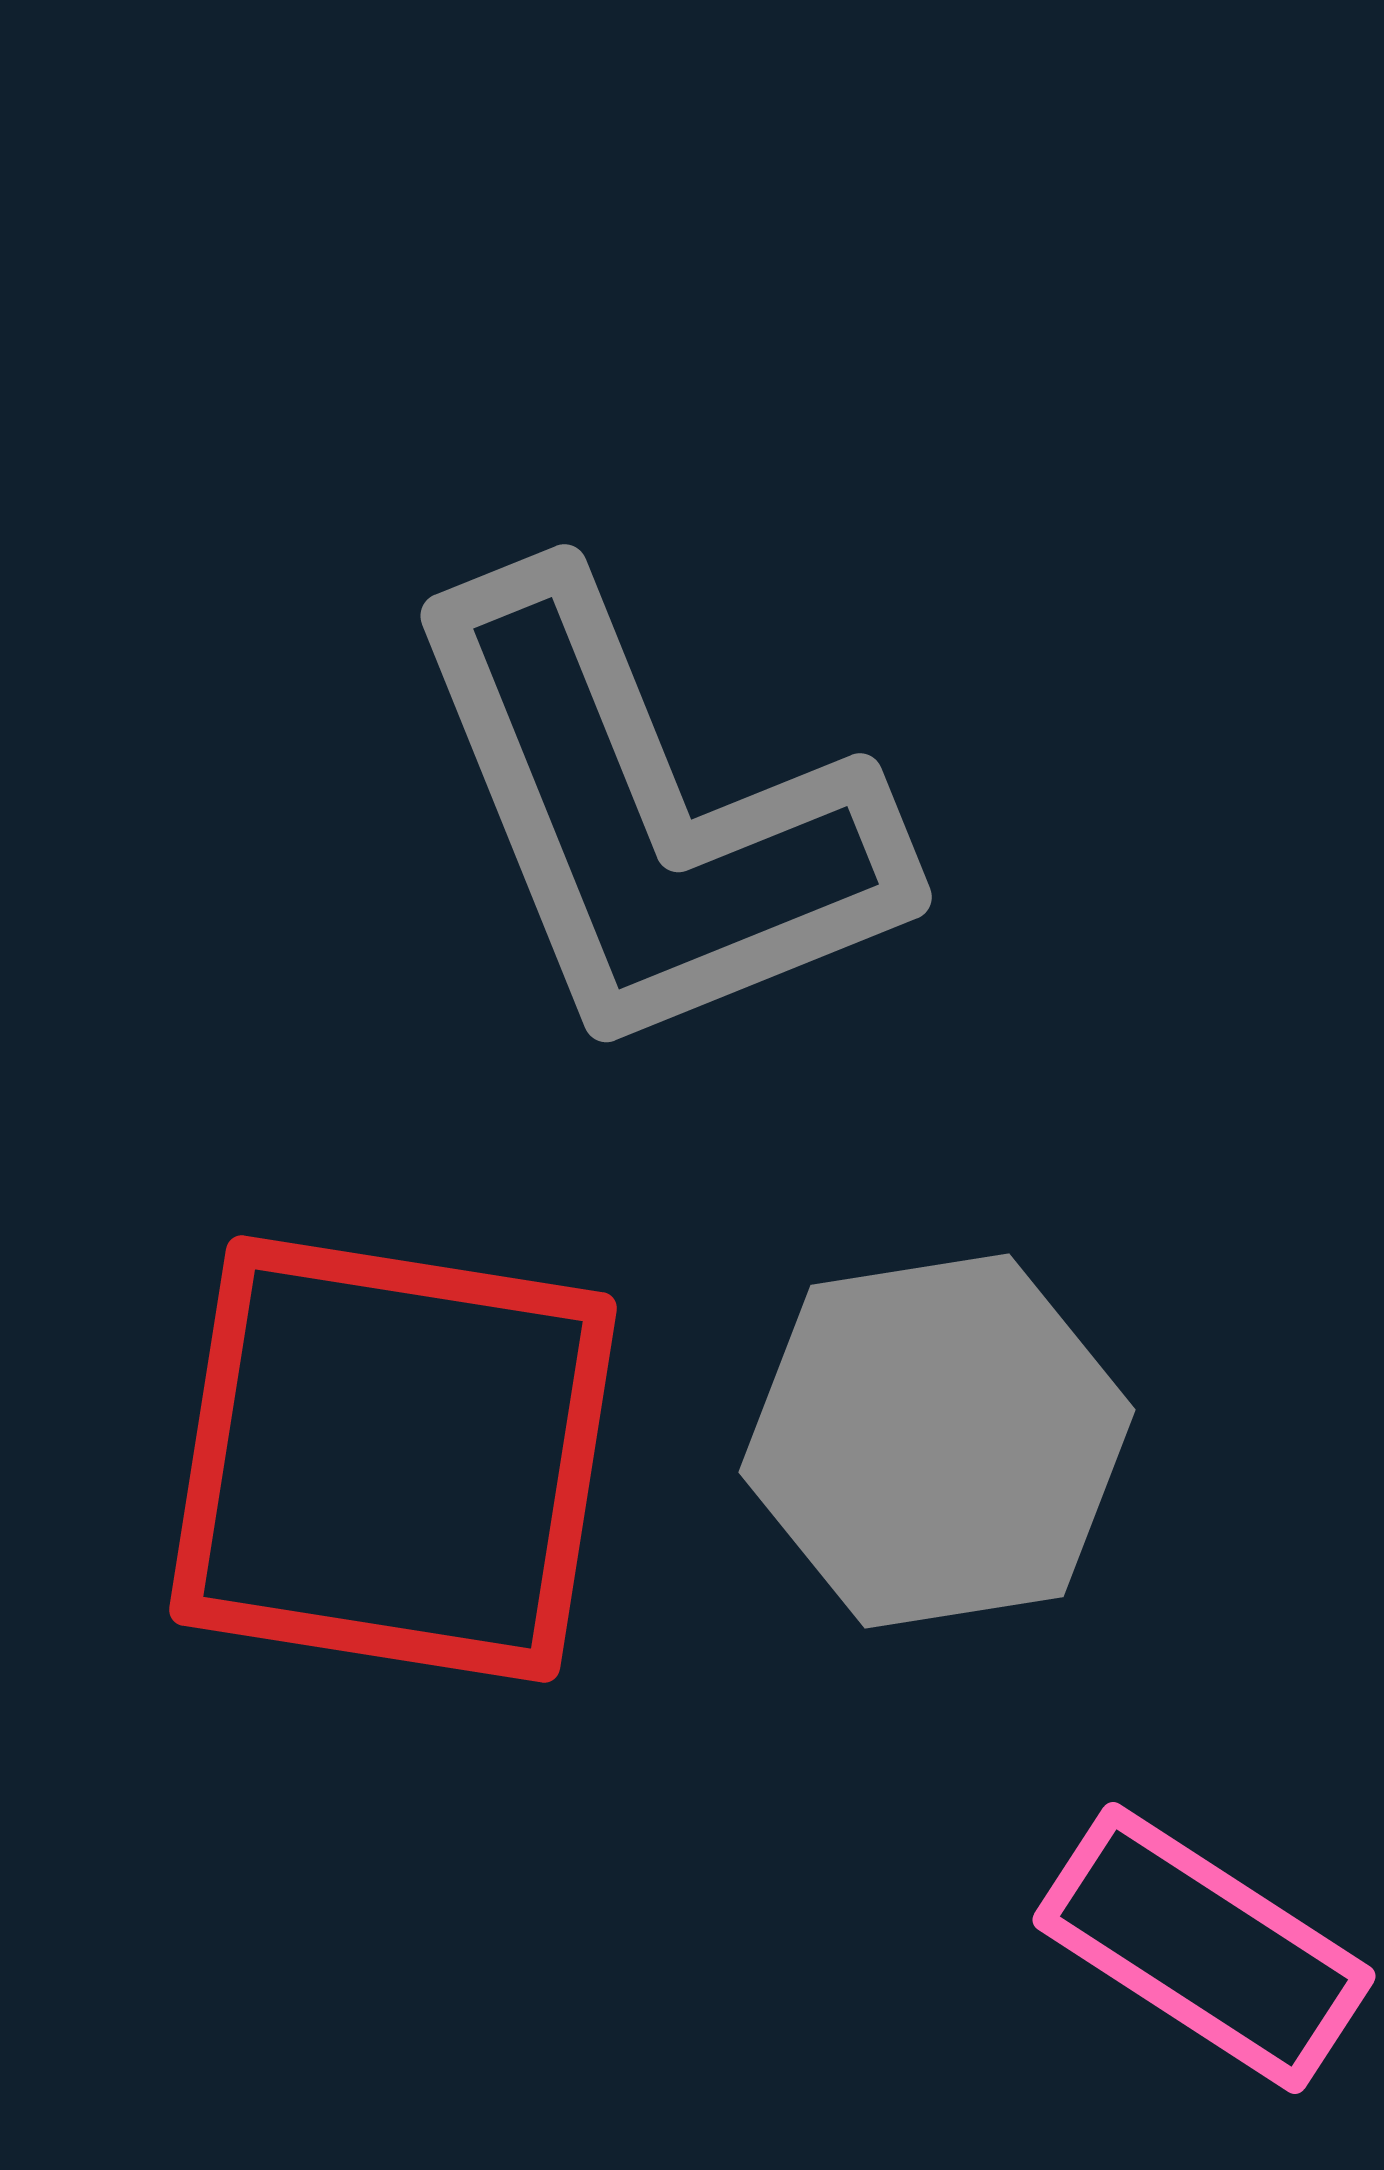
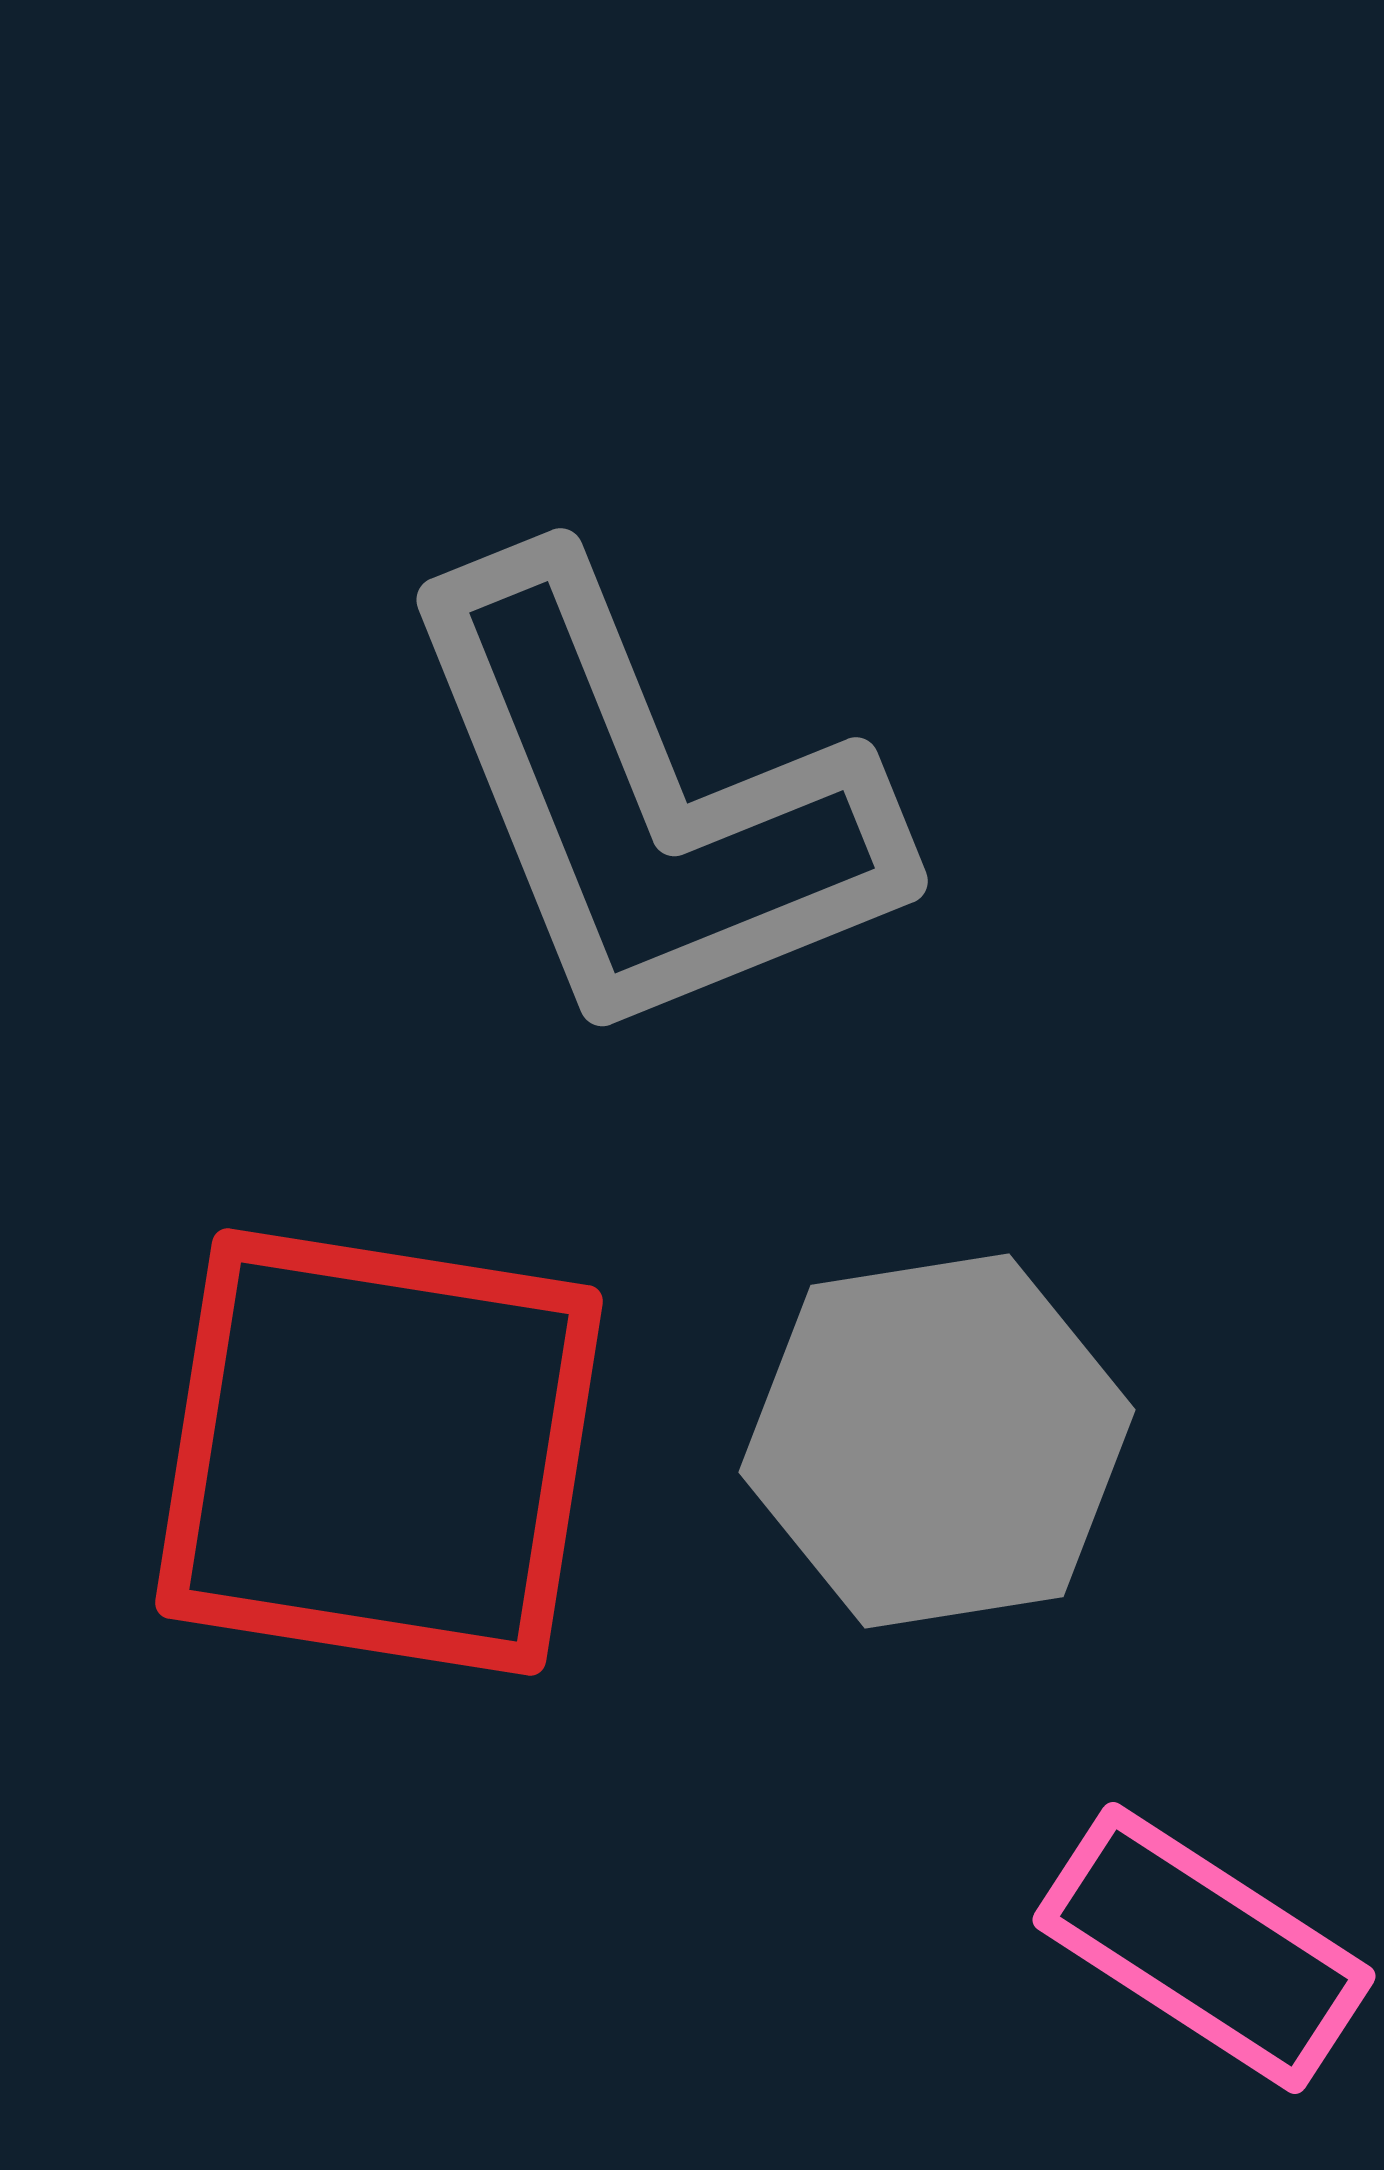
gray L-shape: moved 4 px left, 16 px up
red square: moved 14 px left, 7 px up
